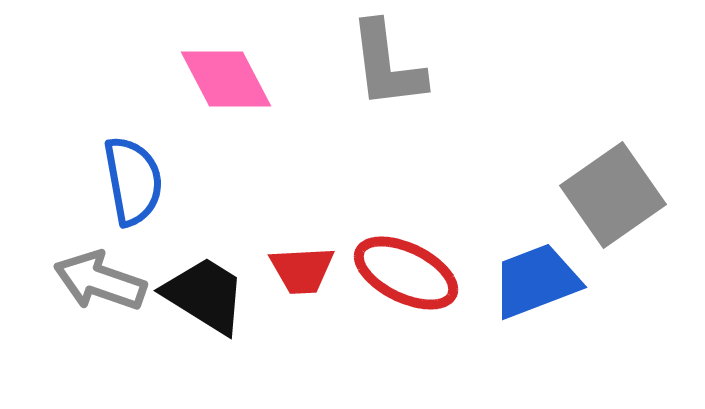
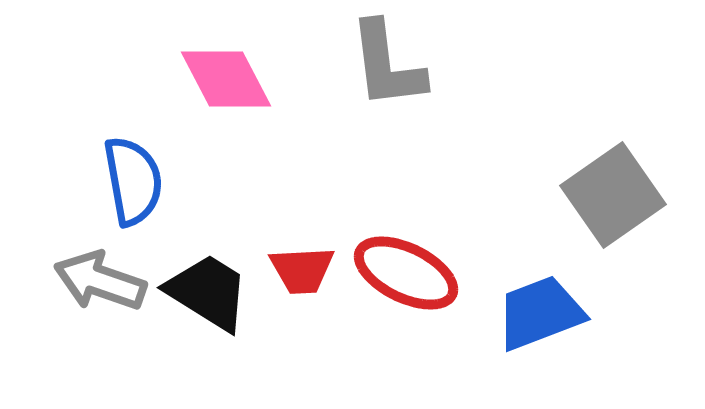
blue trapezoid: moved 4 px right, 32 px down
black trapezoid: moved 3 px right, 3 px up
